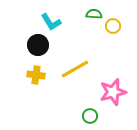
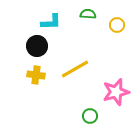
green semicircle: moved 6 px left
cyan L-shape: rotated 60 degrees counterclockwise
yellow circle: moved 4 px right, 1 px up
black circle: moved 1 px left, 1 px down
pink star: moved 3 px right
